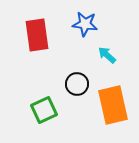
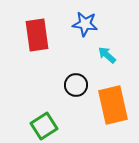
black circle: moved 1 px left, 1 px down
green square: moved 16 px down; rotated 8 degrees counterclockwise
